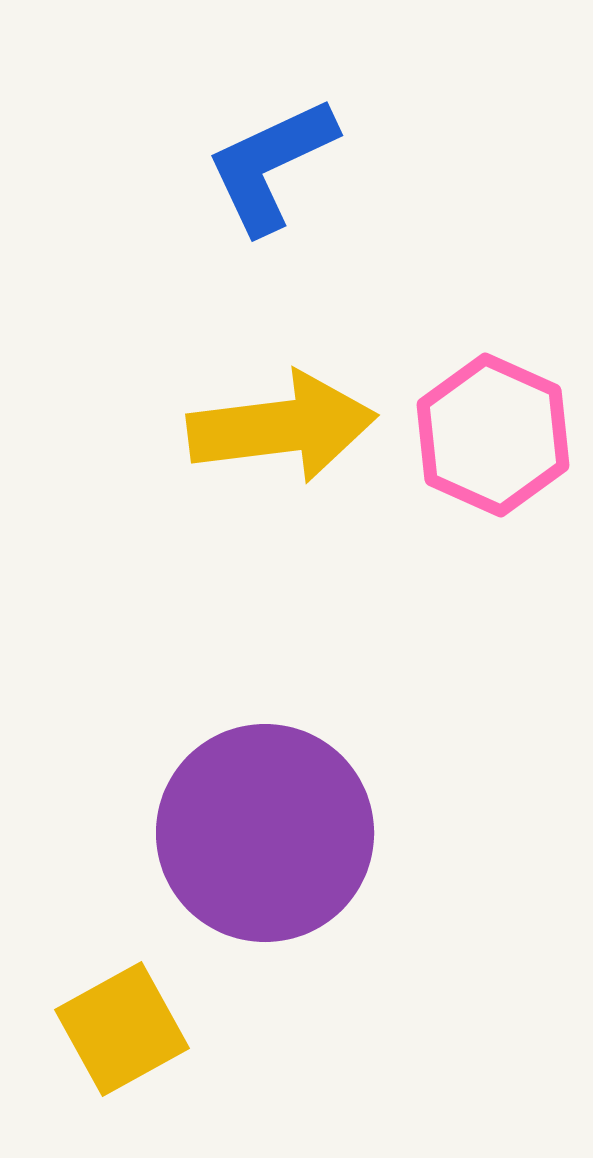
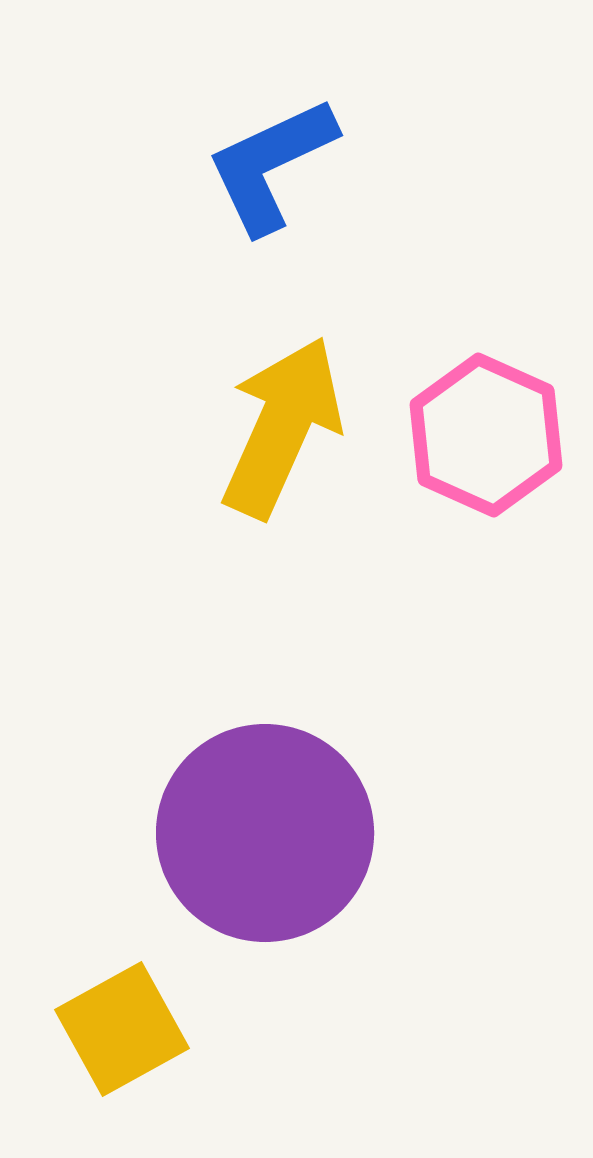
yellow arrow: rotated 59 degrees counterclockwise
pink hexagon: moved 7 px left
